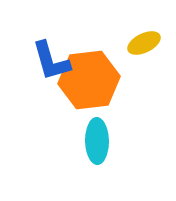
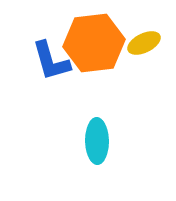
orange hexagon: moved 5 px right, 37 px up
